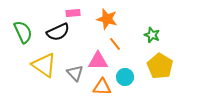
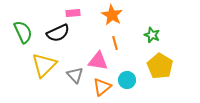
orange star: moved 5 px right, 4 px up; rotated 15 degrees clockwise
black semicircle: moved 1 px down
orange line: moved 1 px up; rotated 24 degrees clockwise
pink triangle: rotated 10 degrees clockwise
yellow triangle: rotated 40 degrees clockwise
gray triangle: moved 2 px down
cyan circle: moved 2 px right, 3 px down
orange triangle: rotated 42 degrees counterclockwise
